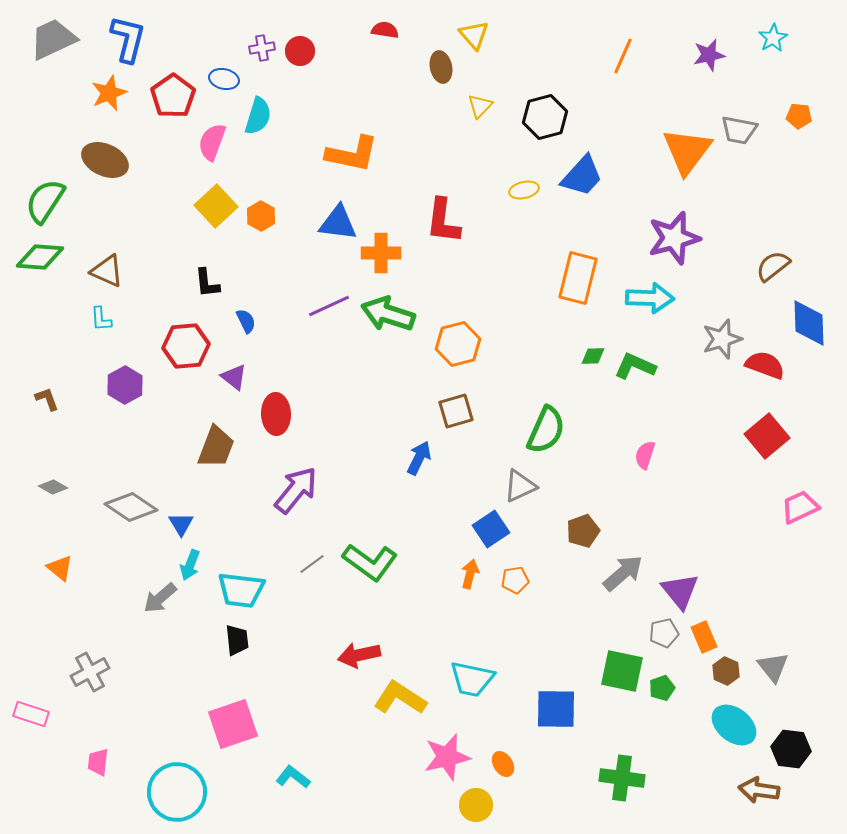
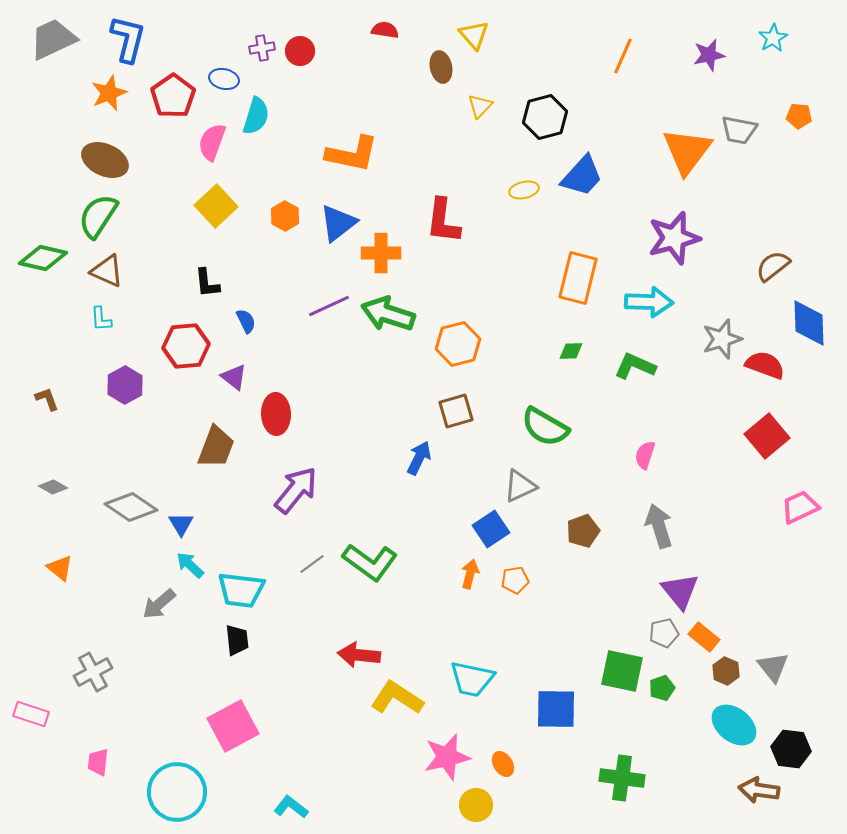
cyan semicircle at (258, 116): moved 2 px left
green semicircle at (45, 201): moved 53 px right, 15 px down
orange hexagon at (261, 216): moved 24 px right
blue triangle at (338, 223): rotated 45 degrees counterclockwise
green diamond at (40, 257): moved 3 px right, 1 px down; rotated 9 degrees clockwise
cyan arrow at (650, 298): moved 1 px left, 4 px down
green diamond at (593, 356): moved 22 px left, 5 px up
green semicircle at (546, 430): moved 1 px left, 3 px up; rotated 96 degrees clockwise
cyan arrow at (190, 565): rotated 112 degrees clockwise
gray arrow at (623, 573): moved 36 px right, 47 px up; rotated 66 degrees counterclockwise
gray arrow at (160, 598): moved 1 px left, 6 px down
orange rectangle at (704, 637): rotated 28 degrees counterclockwise
red arrow at (359, 655): rotated 18 degrees clockwise
gray cross at (90, 672): moved 3 px right
yellow L-shape at (400, 698): moved 3 px left
pink square at (233, 724): moved 2 px down; rotated 9 degrees counterclockwise
cyan L-shape at (293, 777): moved 2 px left, 30 px down
